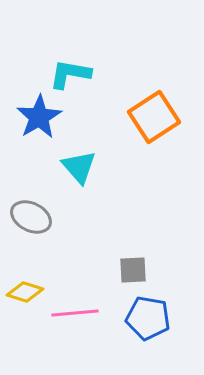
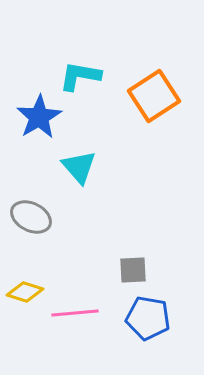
cyan L-shape: moved 10 px right, 2 px down
orange square: moved 21 px up
